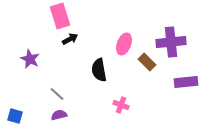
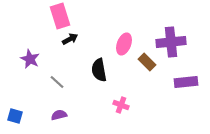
gray line: moved 12 px up
